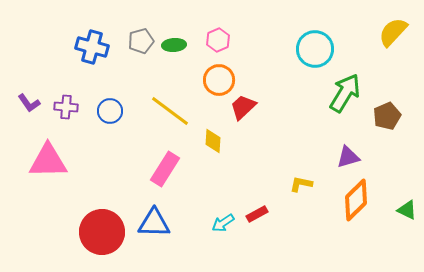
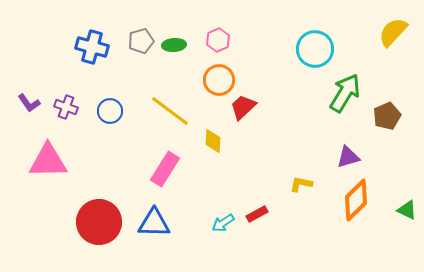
purple cross: rotated 15 degrees clockwise
red circle: moved 3 px left, 10 px up
